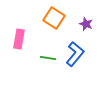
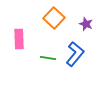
orange square: rotated 10 degrees clockwise
pink rectangle: rotated 12 degrees counterclockwise
